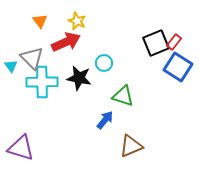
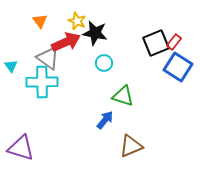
gray triangle: moved 16 px right; rotated 10 degrees counterclockwise
black star: moved 16 px right, 45 px up
